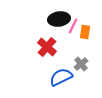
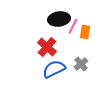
blue semicircle: moved 7 px left, 8 px up
